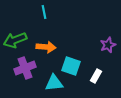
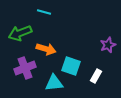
cyan line: rotated 64 degrees counterclockwise
green arrow: moved 5 px right, 7 px up
orange arrow: moved 2 px down; rotated 12 degrees clockwise
